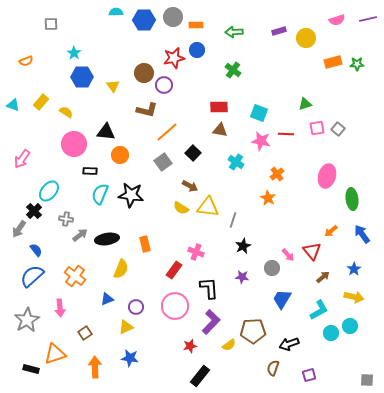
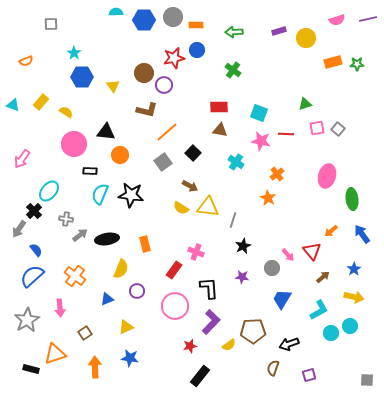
purple circle at (136, 307): moved 1 px right, 16 px up
